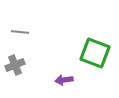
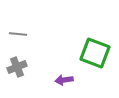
gray line: moved 2 px left, 2 px down
gray cross: moved 2 px right, 2 px down
